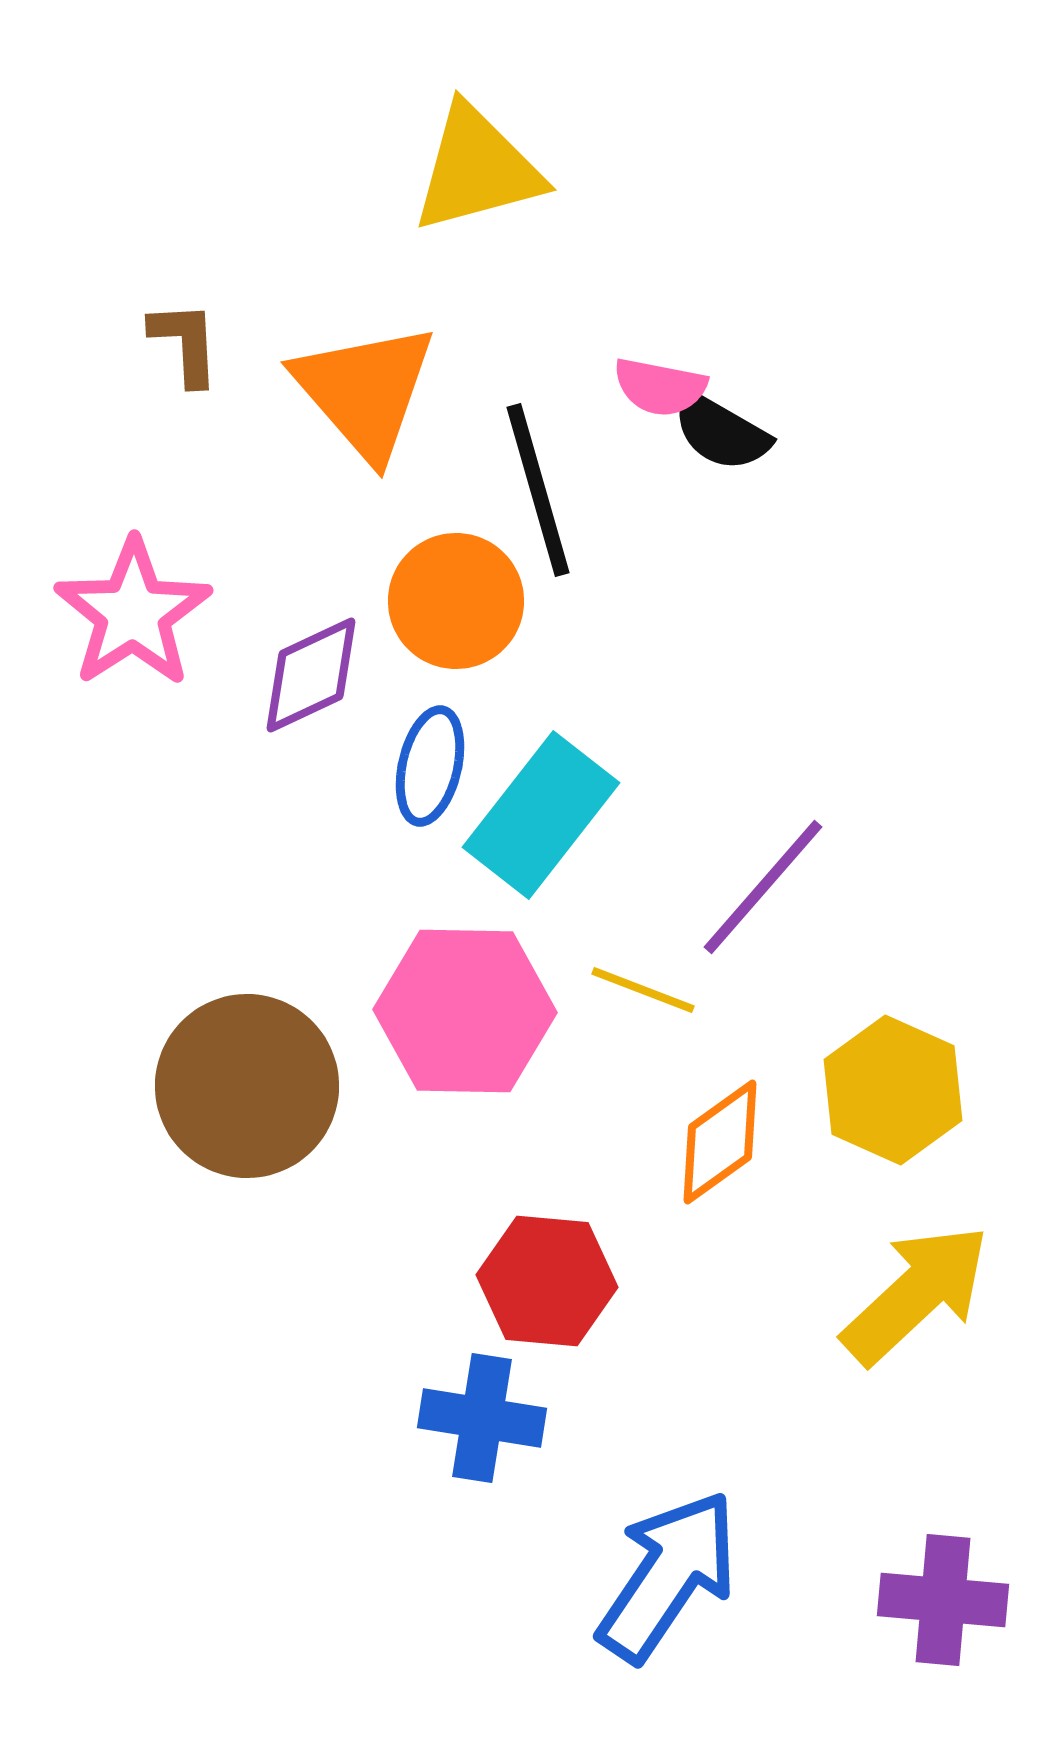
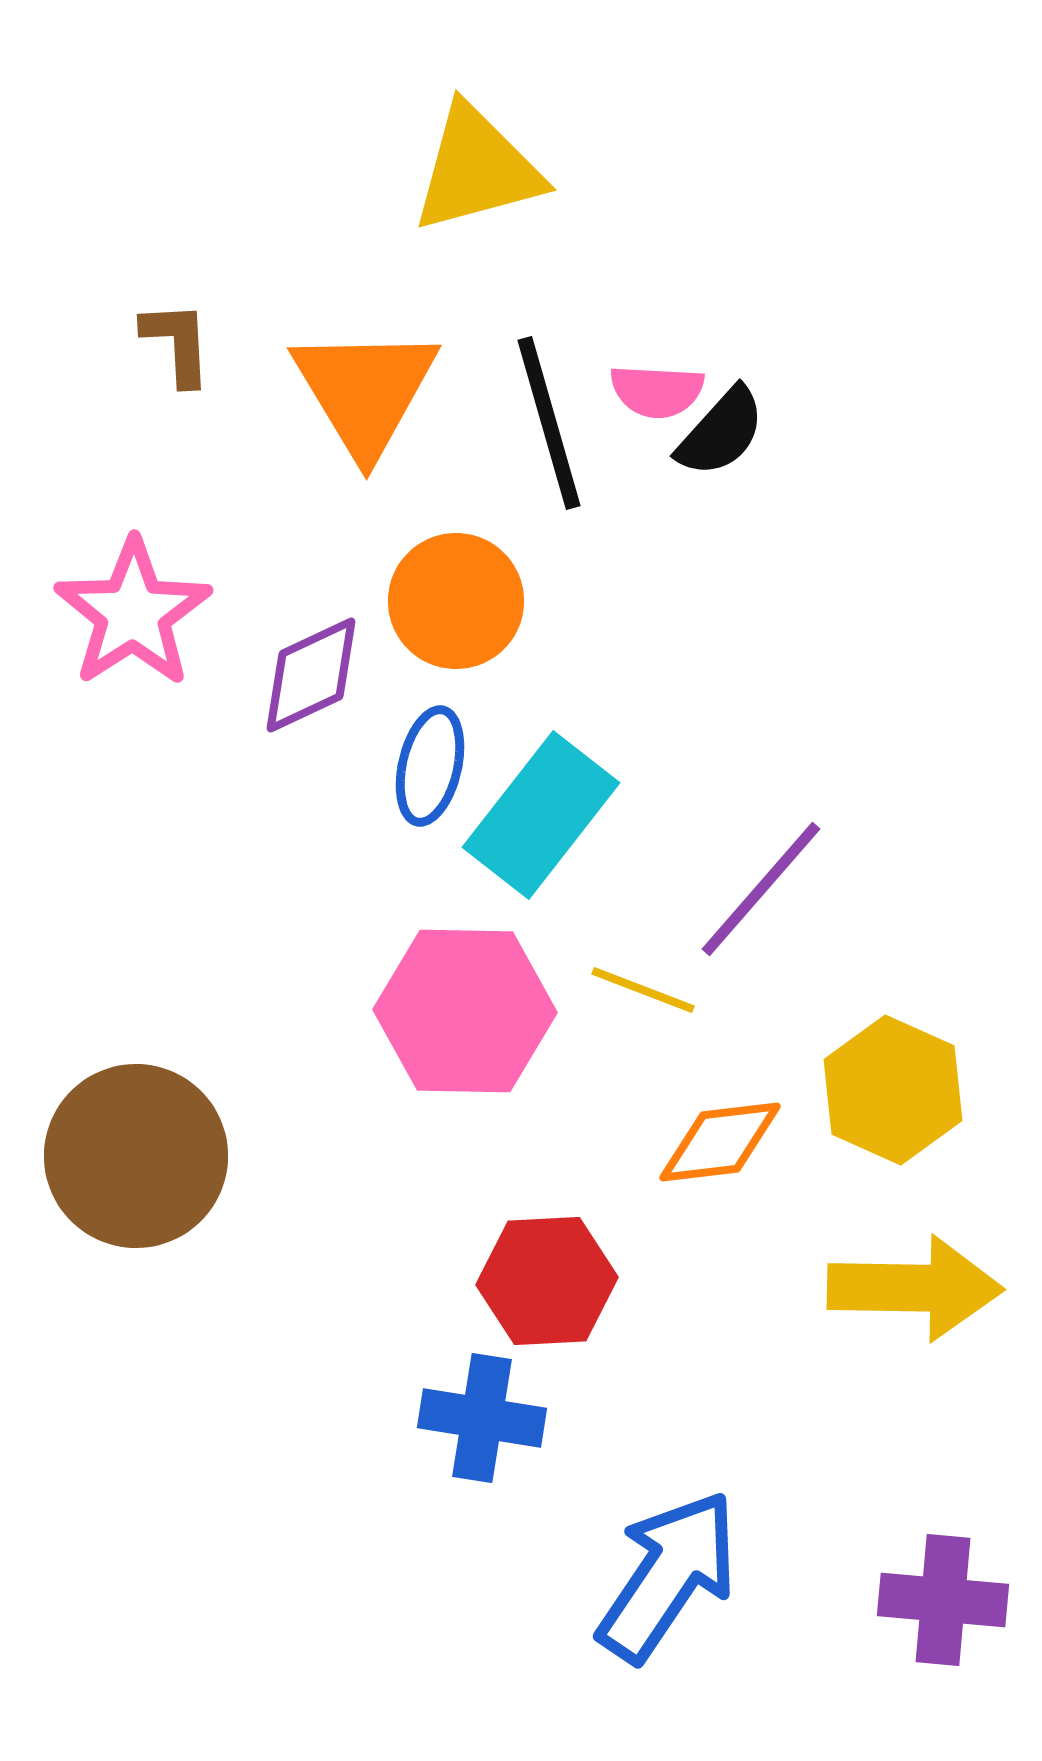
brown L-shape: moved 8 px left
pink semicircle: moved 3 px left, 4 px down; rotated 8 degrees counterclockwise
orange triangle: rotated 10 degrees clockwise
black semicircle: rotated 78 degrees counterclockwise
black line: moved 11 px right, 67 px up
purple line: moved 2 px left, 2 px down
brown circle: moved 111 px left, 70 px down
orange diamond: rotated 29 degrees clockwise
red hexagon: rotated 8 degrees counterclockwise
yellow arrow: moved 1 px left, 6 px up; rotated 44 degrees clockwise
